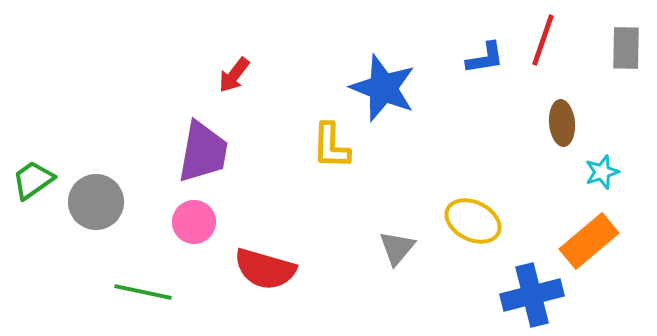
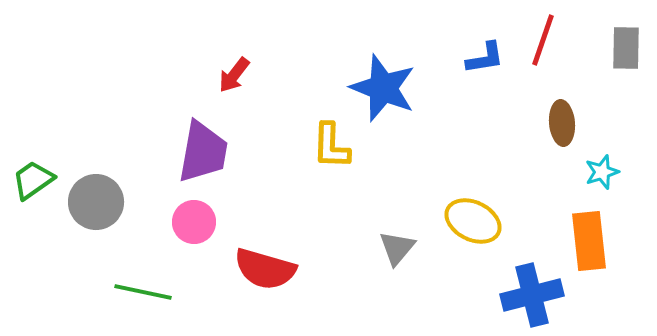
orange rectangle: rotated 56 degrees counterclockwise
